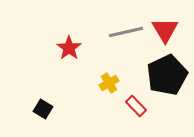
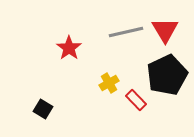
red rectangle: moved 6 px up
